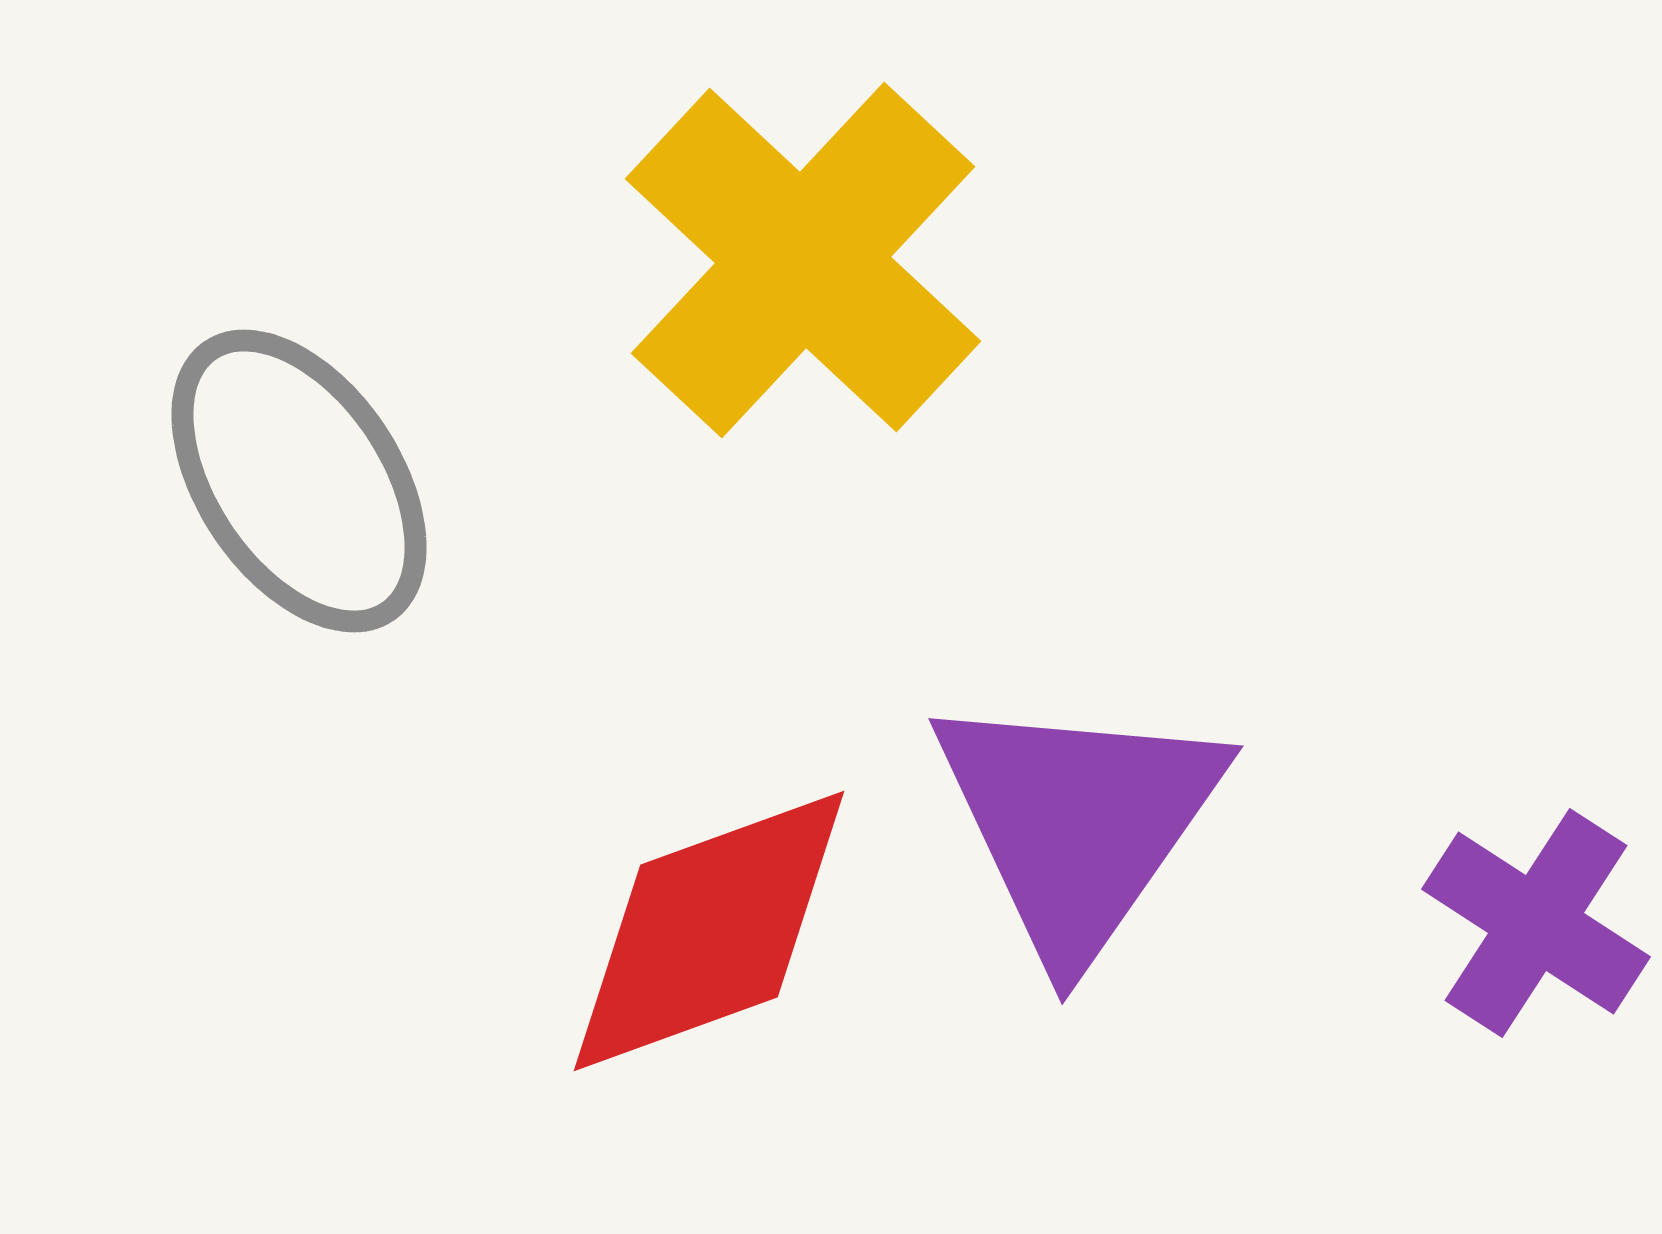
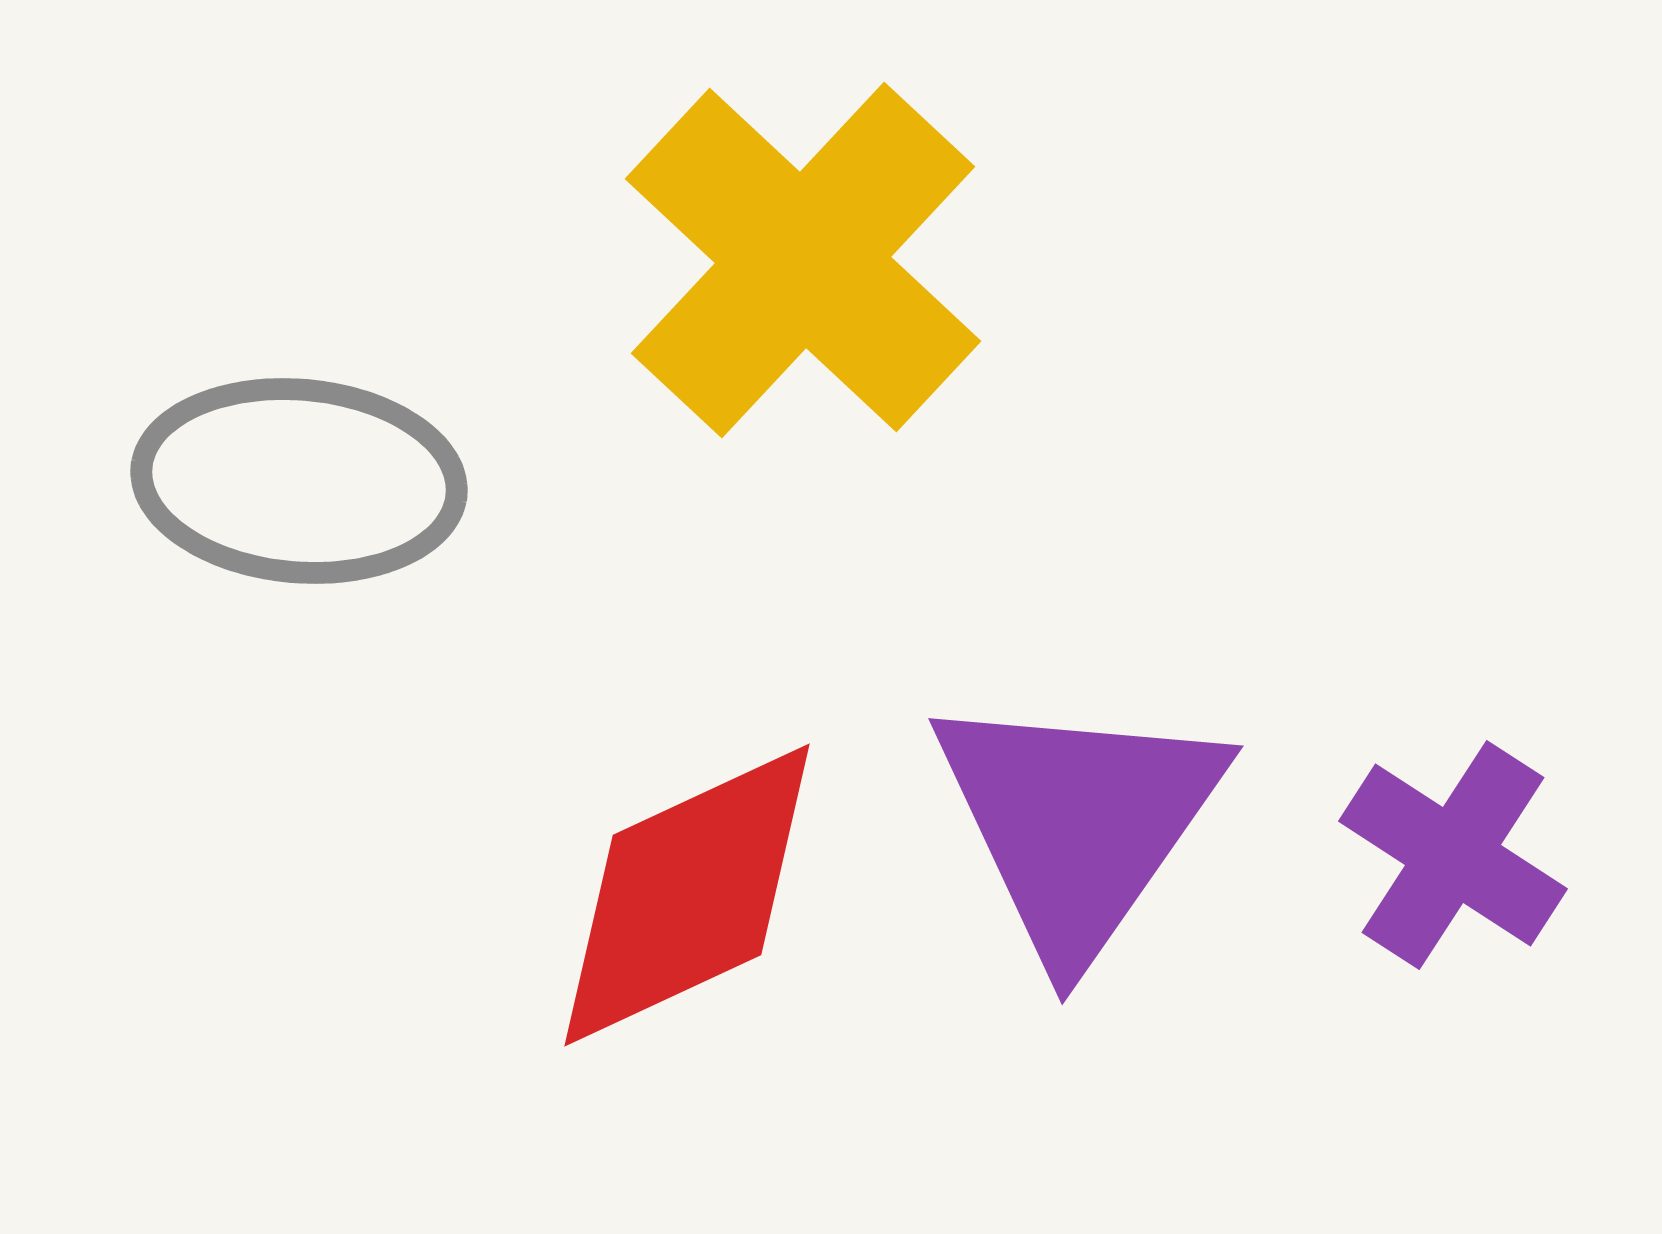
gray ellipse: rotated 51 degrees counterclockwise
purple cross: moved 83 px left, 68 px up
red diamond: moved 22 px left, 36 px up; rotated 5 degrees counterclockwise
